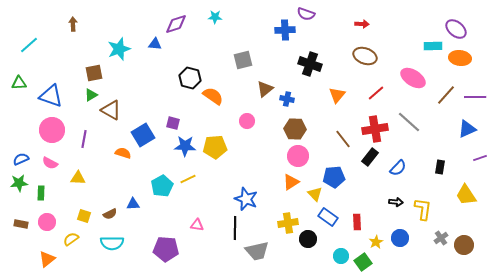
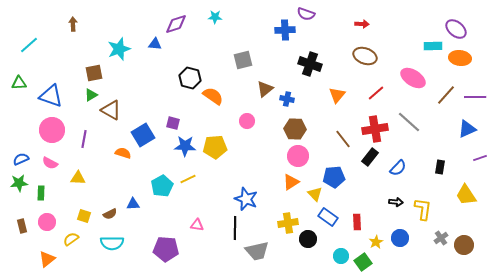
brown rectangle at (21, 224): moved 1 px right, 2 px down; rotated 64 degrees clockwise
